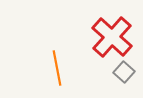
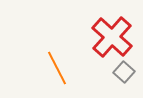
orange line: rotated 16 degrees counterclockwise
